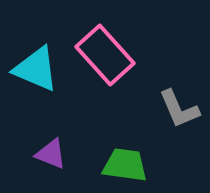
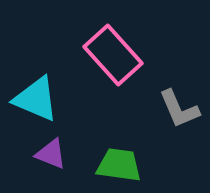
pink rectangle: moved 8 px right
cyan triangle: moved 30 px down
green trapezoid: moved 6 px left
